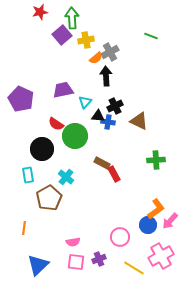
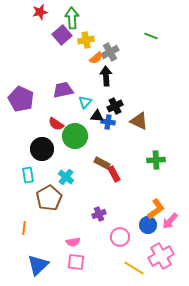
black triangle: moved 1 px left
purple cross: moved 45 px up
